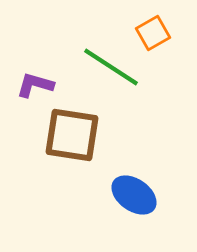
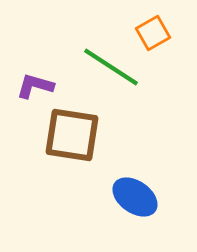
purple L-shape: moved 1 px down
blue ellipse: moved 1 px right, 2 px down
